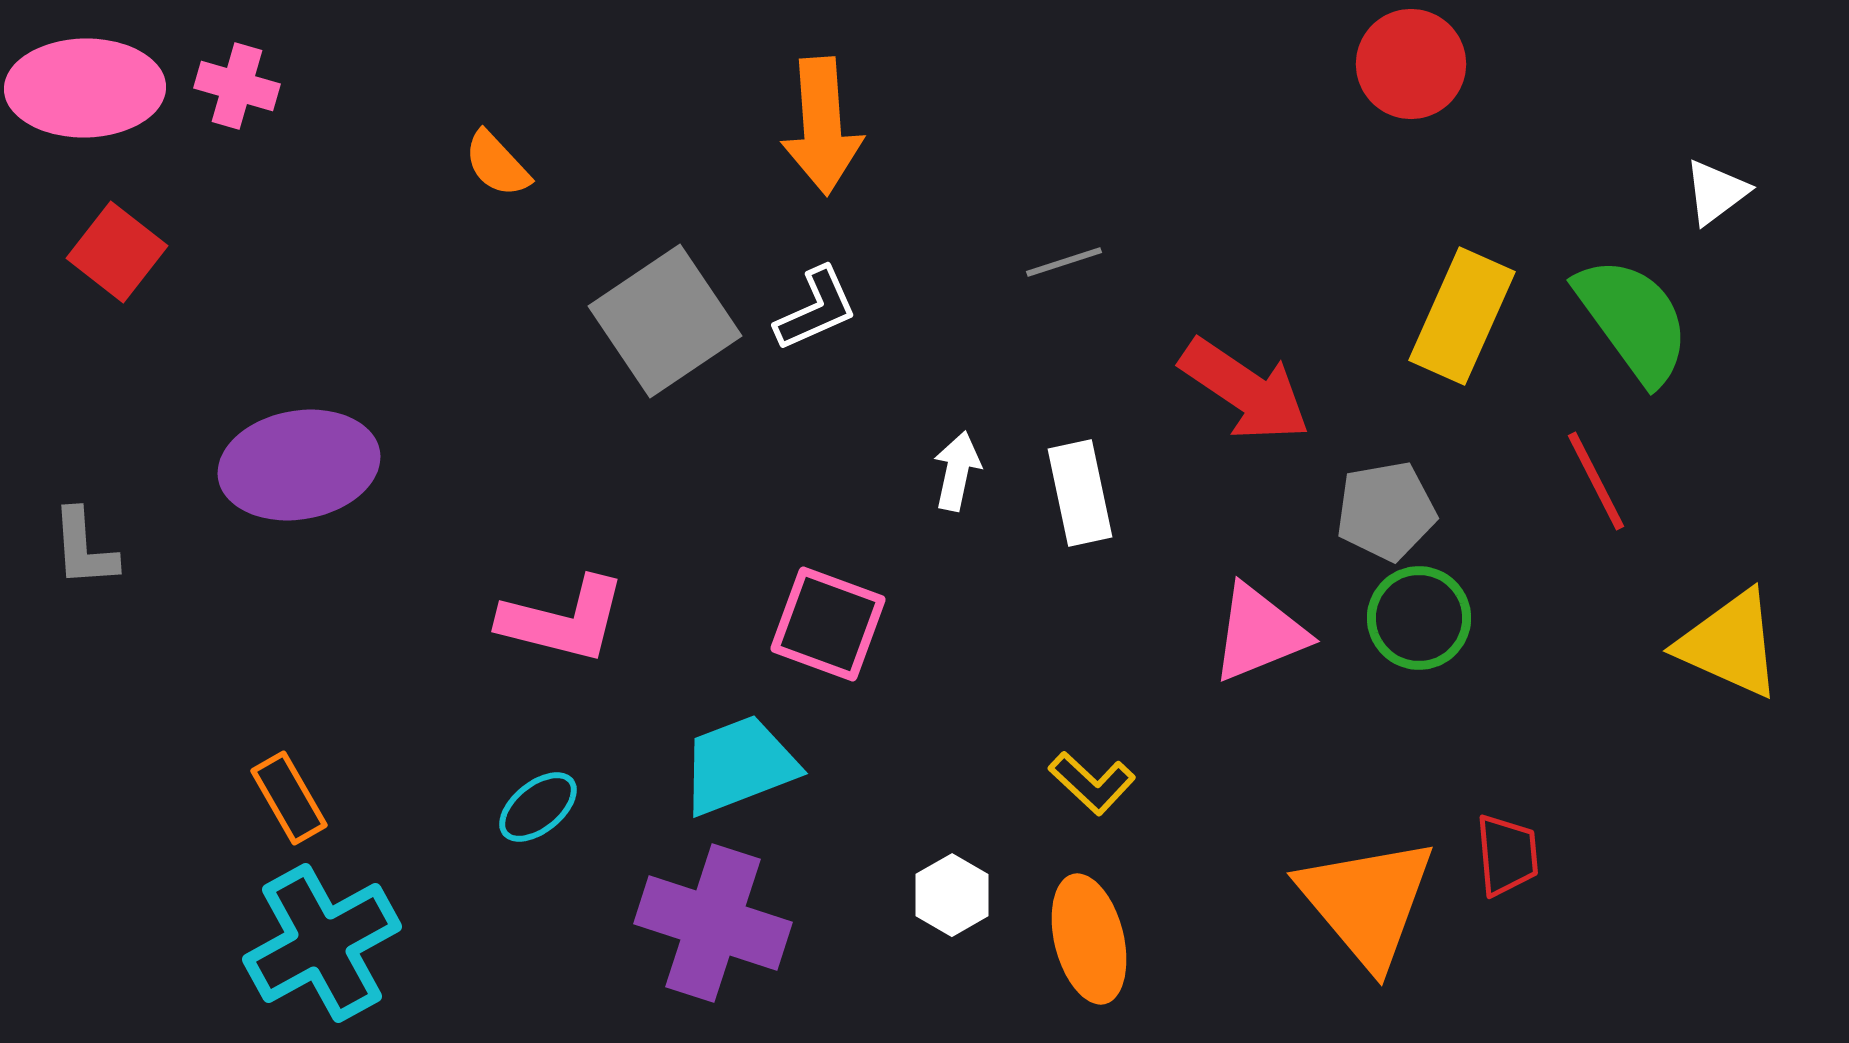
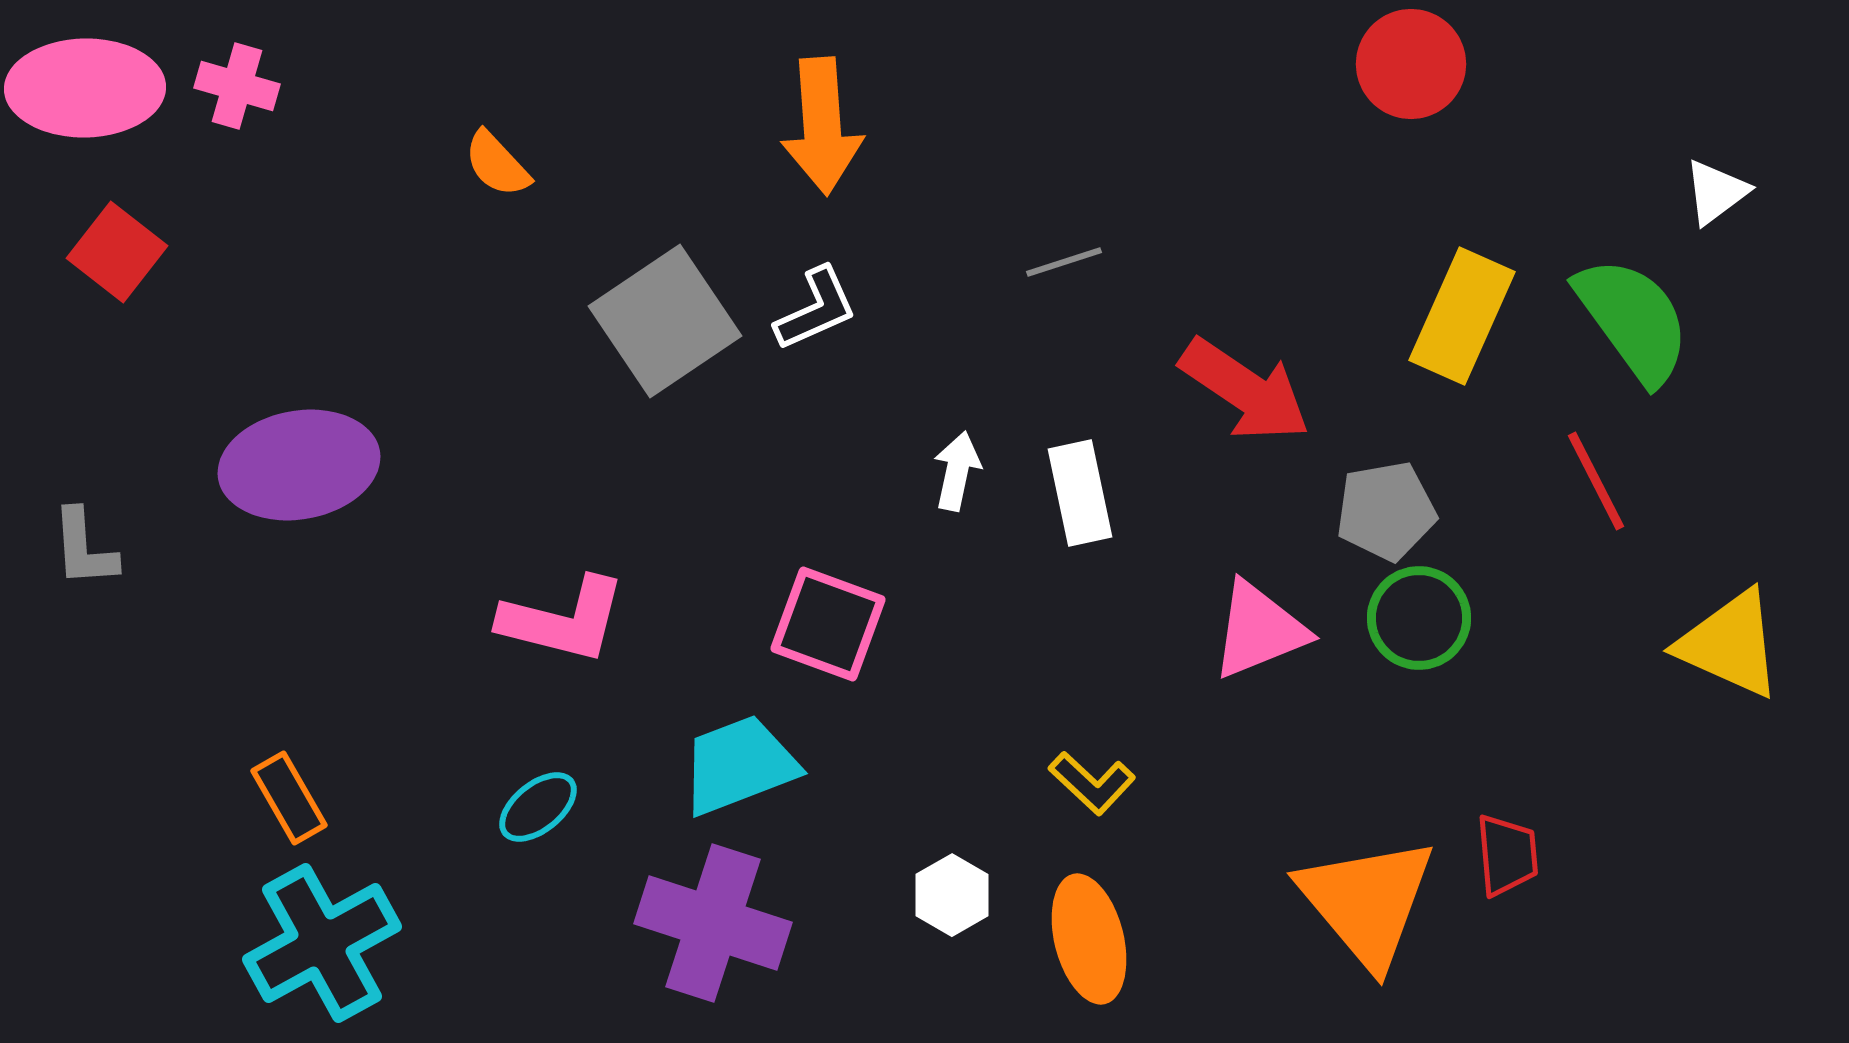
pink triangle: moved 3 px up
